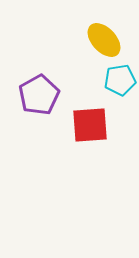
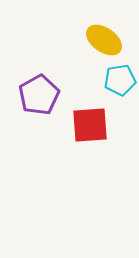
yellow ellipse: rotated 12 degrees counterclockwise
